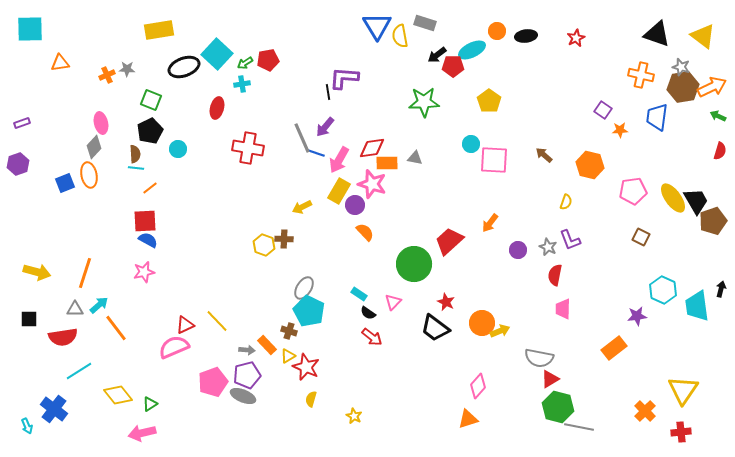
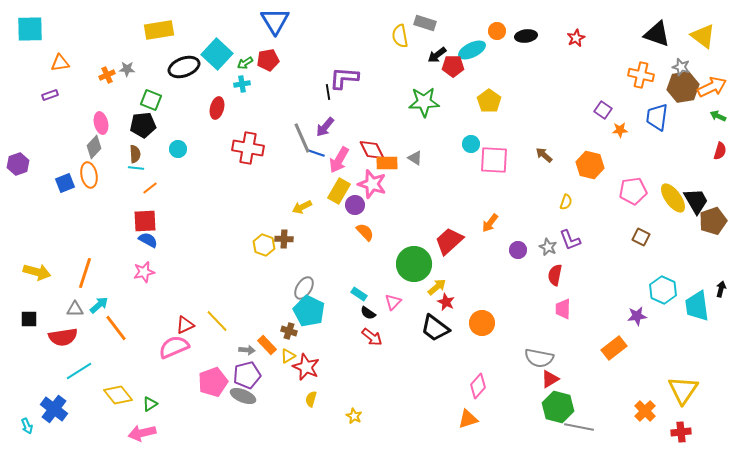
blue triangle at (377, 26): moved 102 px left, 5 px up
purple rectangle at (22, 123): moved 28 px right, 28 px up
black pentagon at (150, 131): moved 7 px left, 6 px up; rotated 20 degrees clockwise
red diamond at (372, 148): moved 2 px down; rotated 72 degrees clockwise
gray triangle at (415, 158): rotated 21 degrees clockwise
yellow arrow at (500, 331): moved 63 px left, 44 px up; rotated 18 degrees counterclockwise
